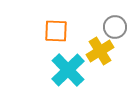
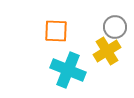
yellow cross: moved 7 px right
cyan cross: rotated 24 degrees counterclockwise
